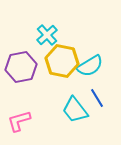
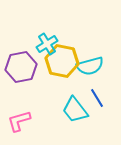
cyan cross: moved 9 px down; rotated 10 degrees clockwise
cyan semicircle: rotated 16 degrees clockwise
